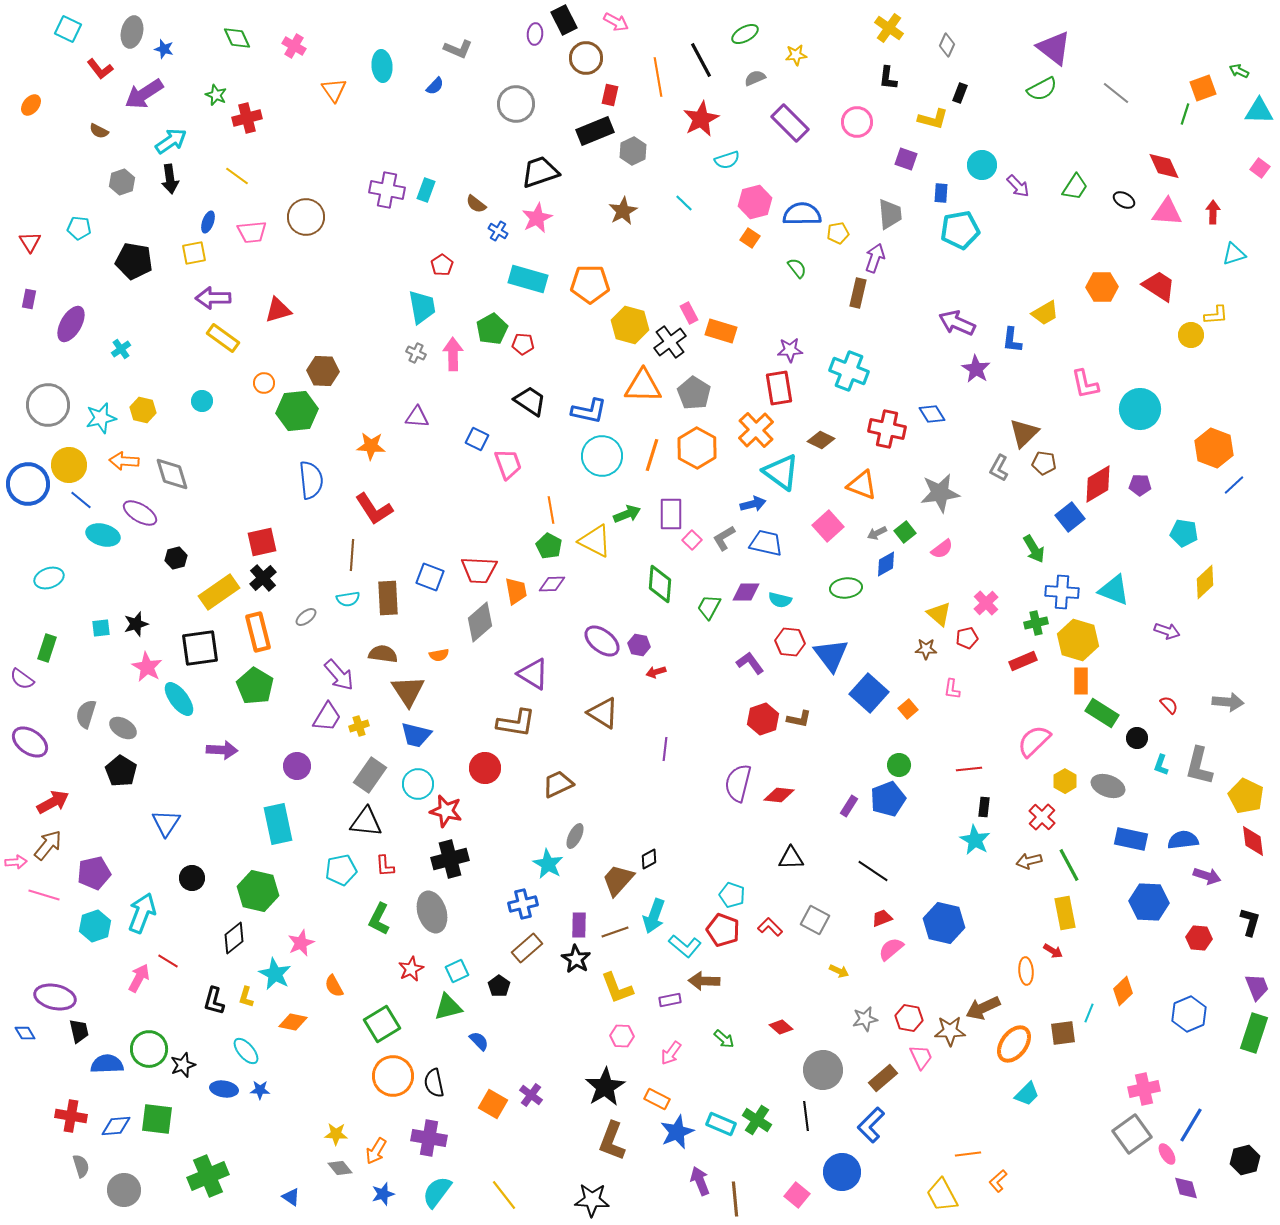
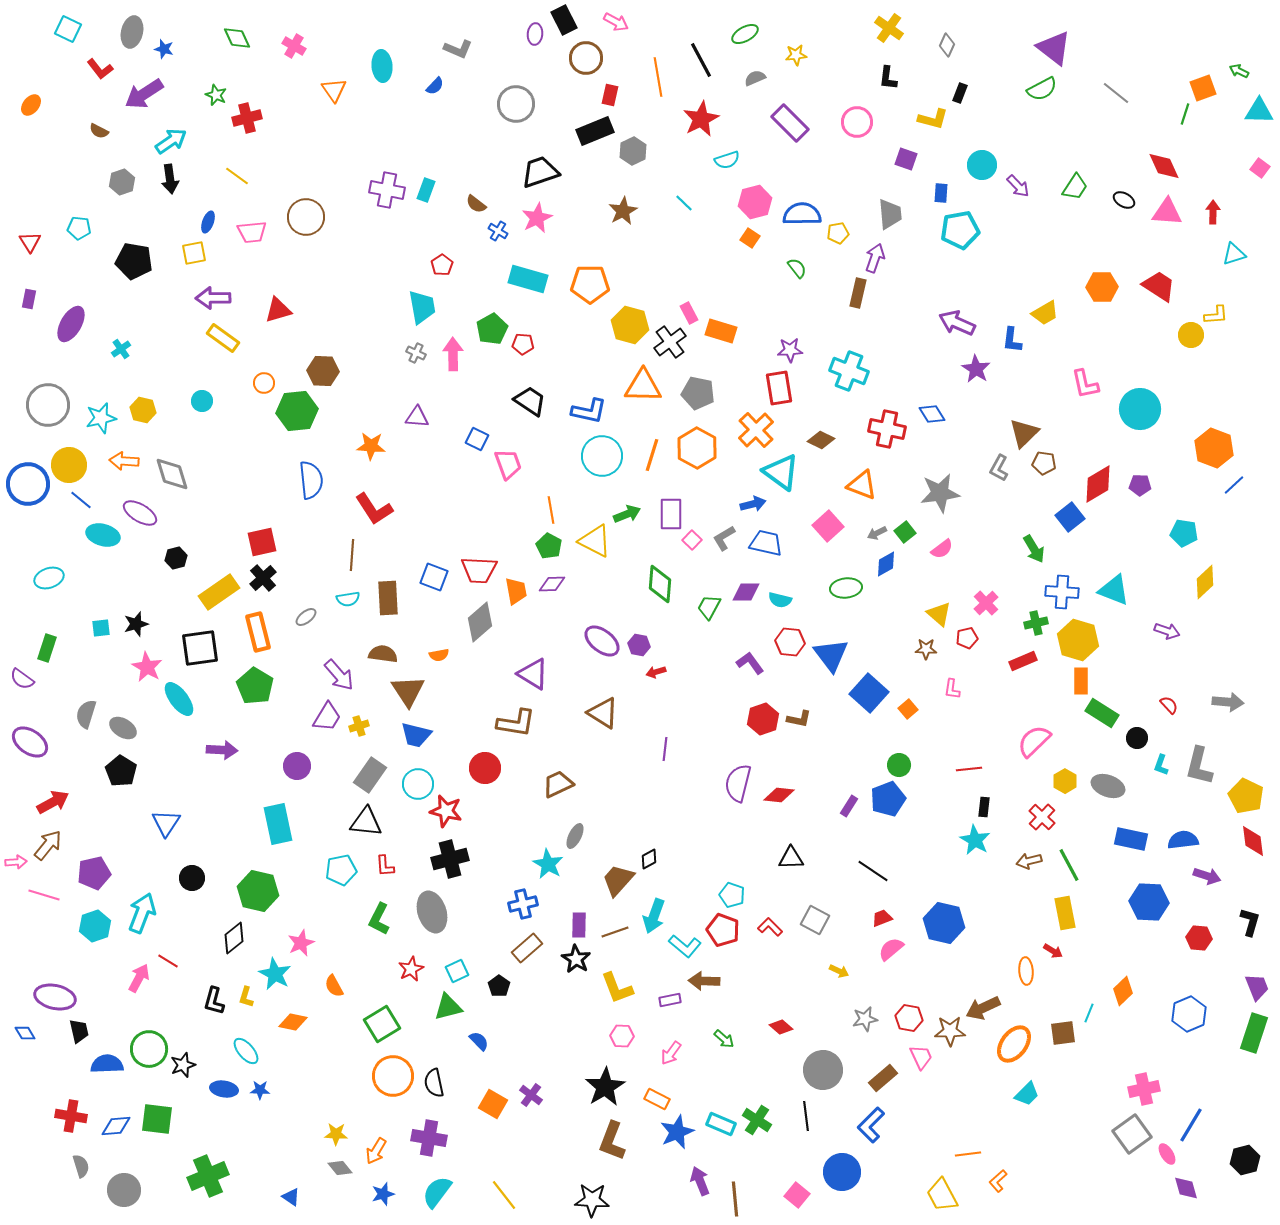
gray pentagon at (694, 393): moved 4 px right; rotated 20 degrees counterclockwise
blue square at (430, 577): moved 4 px right
